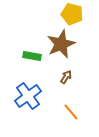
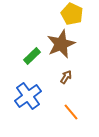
yellow pentagon: rotated 10 degrees clockwise
green rectangle: rotated 54 degrees counterclockwise
